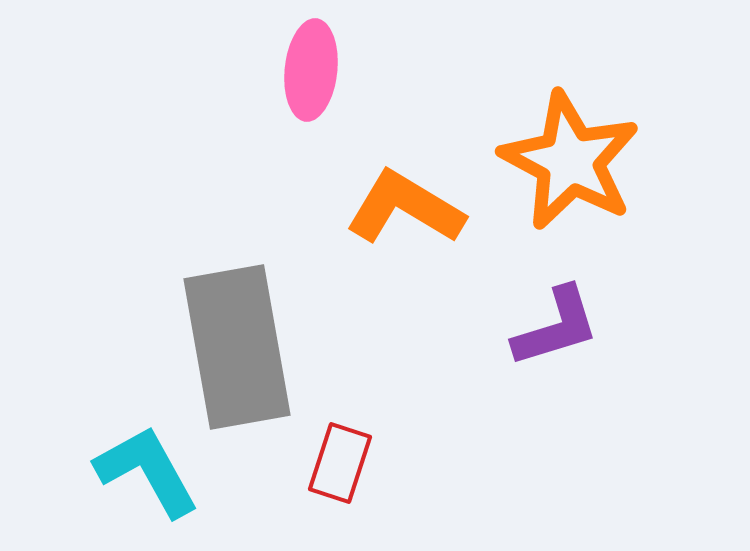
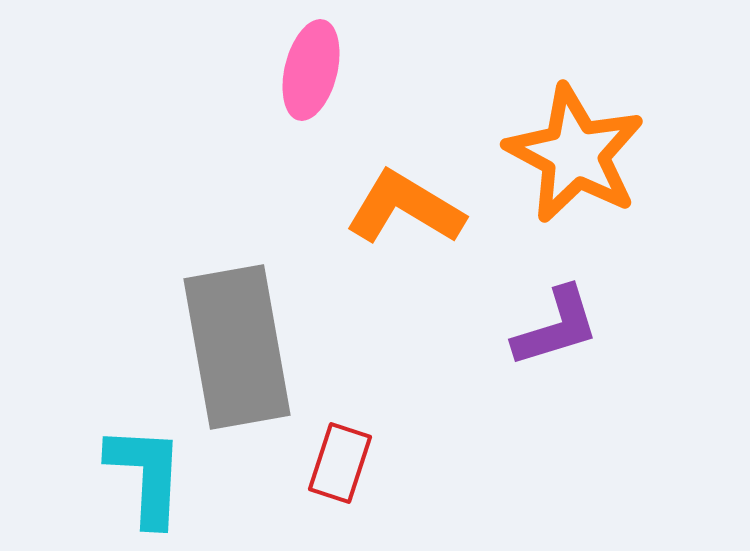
pink ellipse: rotated 8 degrees clockwise
orange star: moved 5 px right, 7 px up
cyan L-shape: moved 1 px left, 4 px down; rotated 32 degrees clockwise
